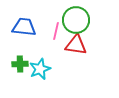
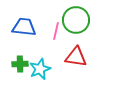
red triangle: moved 12 px down
